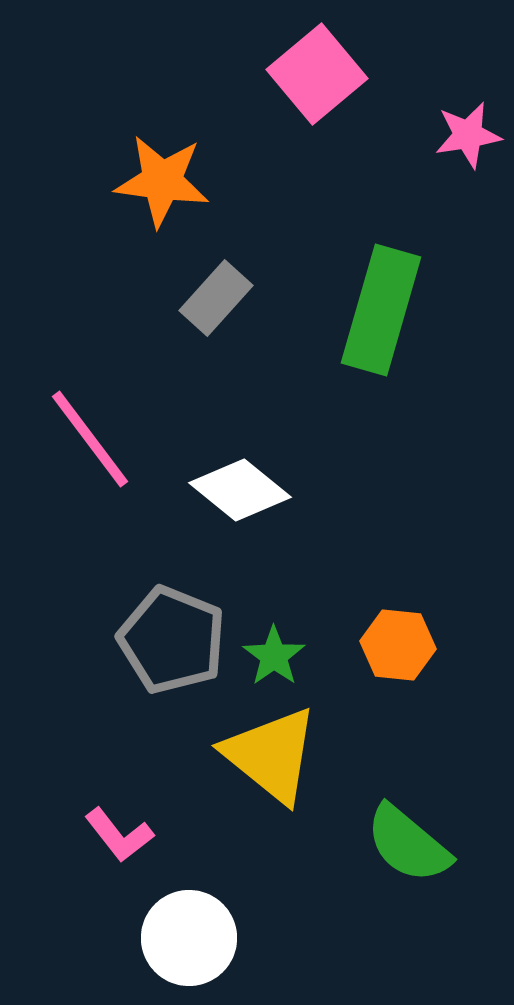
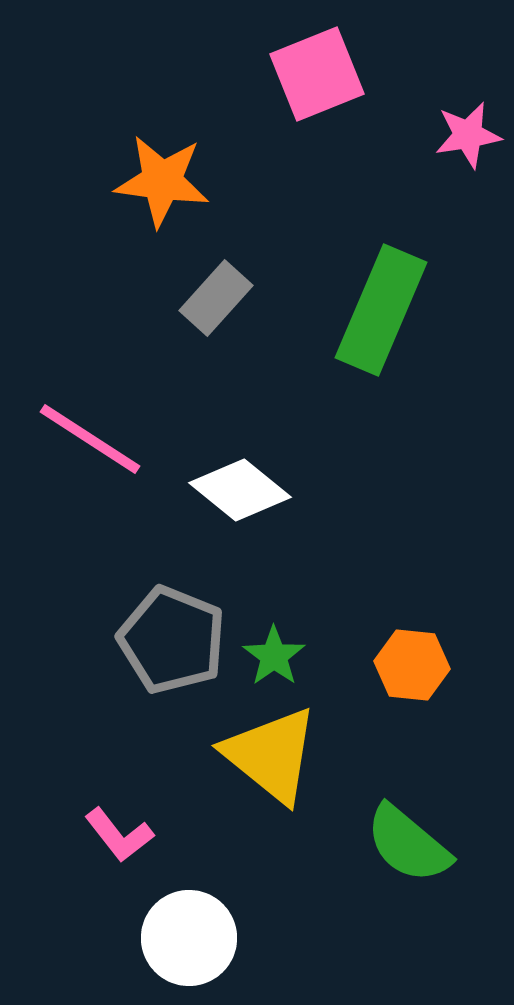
pink square: rotated 18 degrees clockwise
green rectangle: rotated 7 degrees clockwise
pink line: rotated 20 degrees counterclockwise
orange hexagon: moved 14 px right, 20 px down
